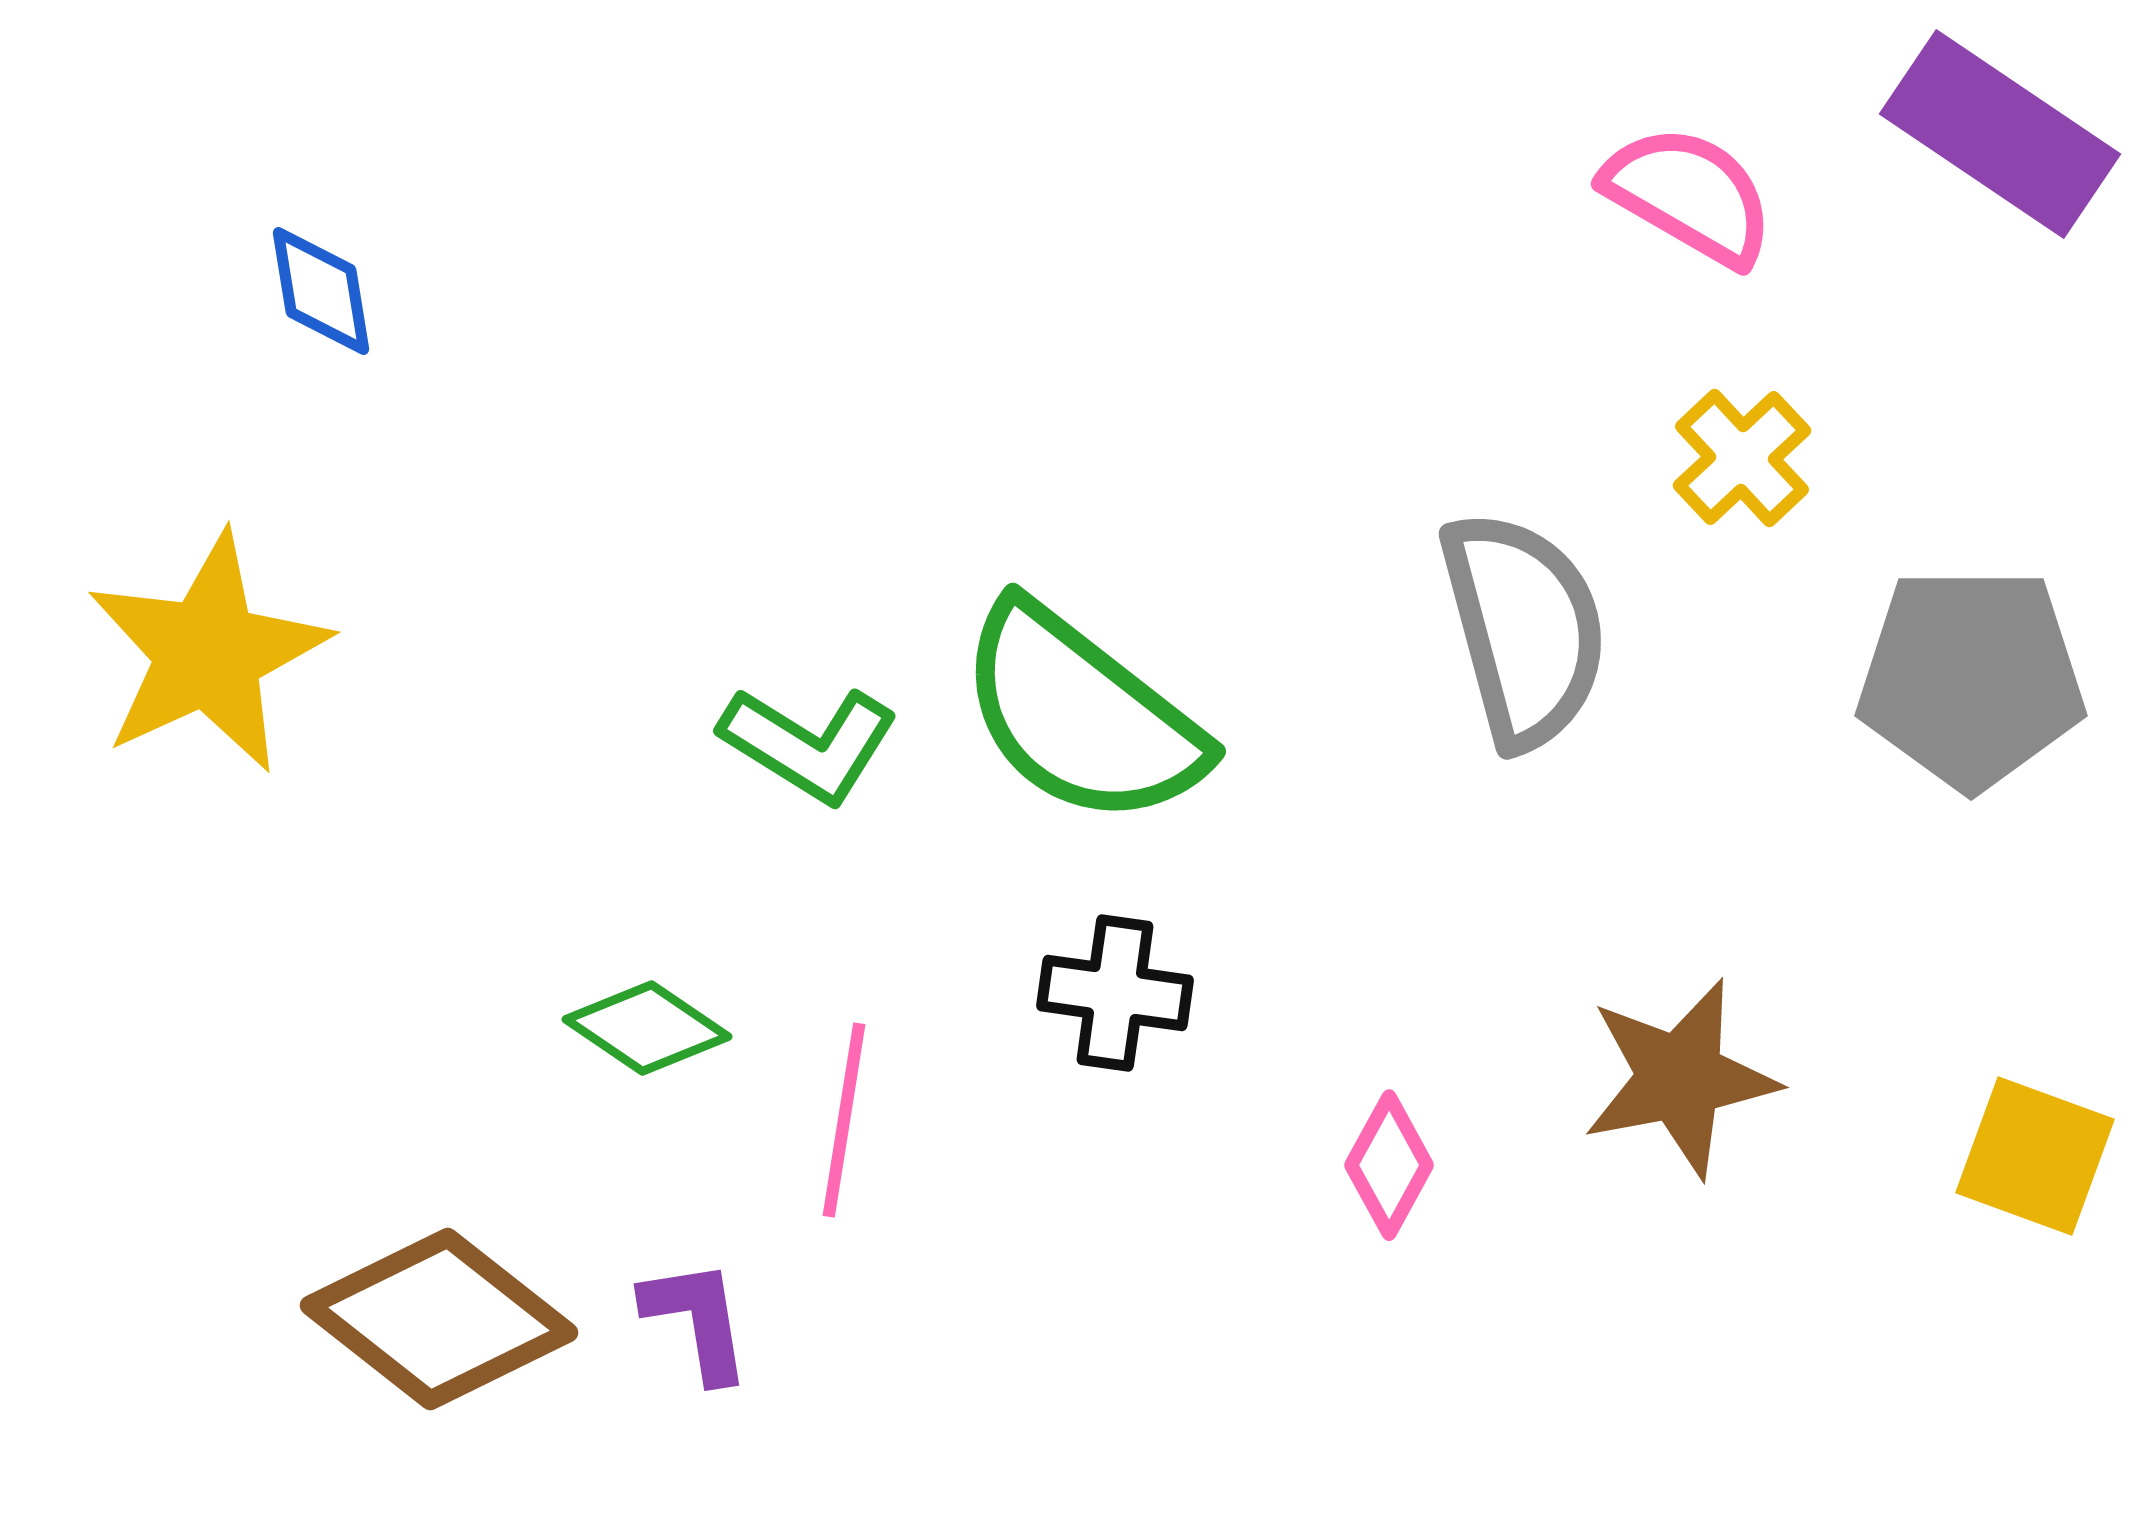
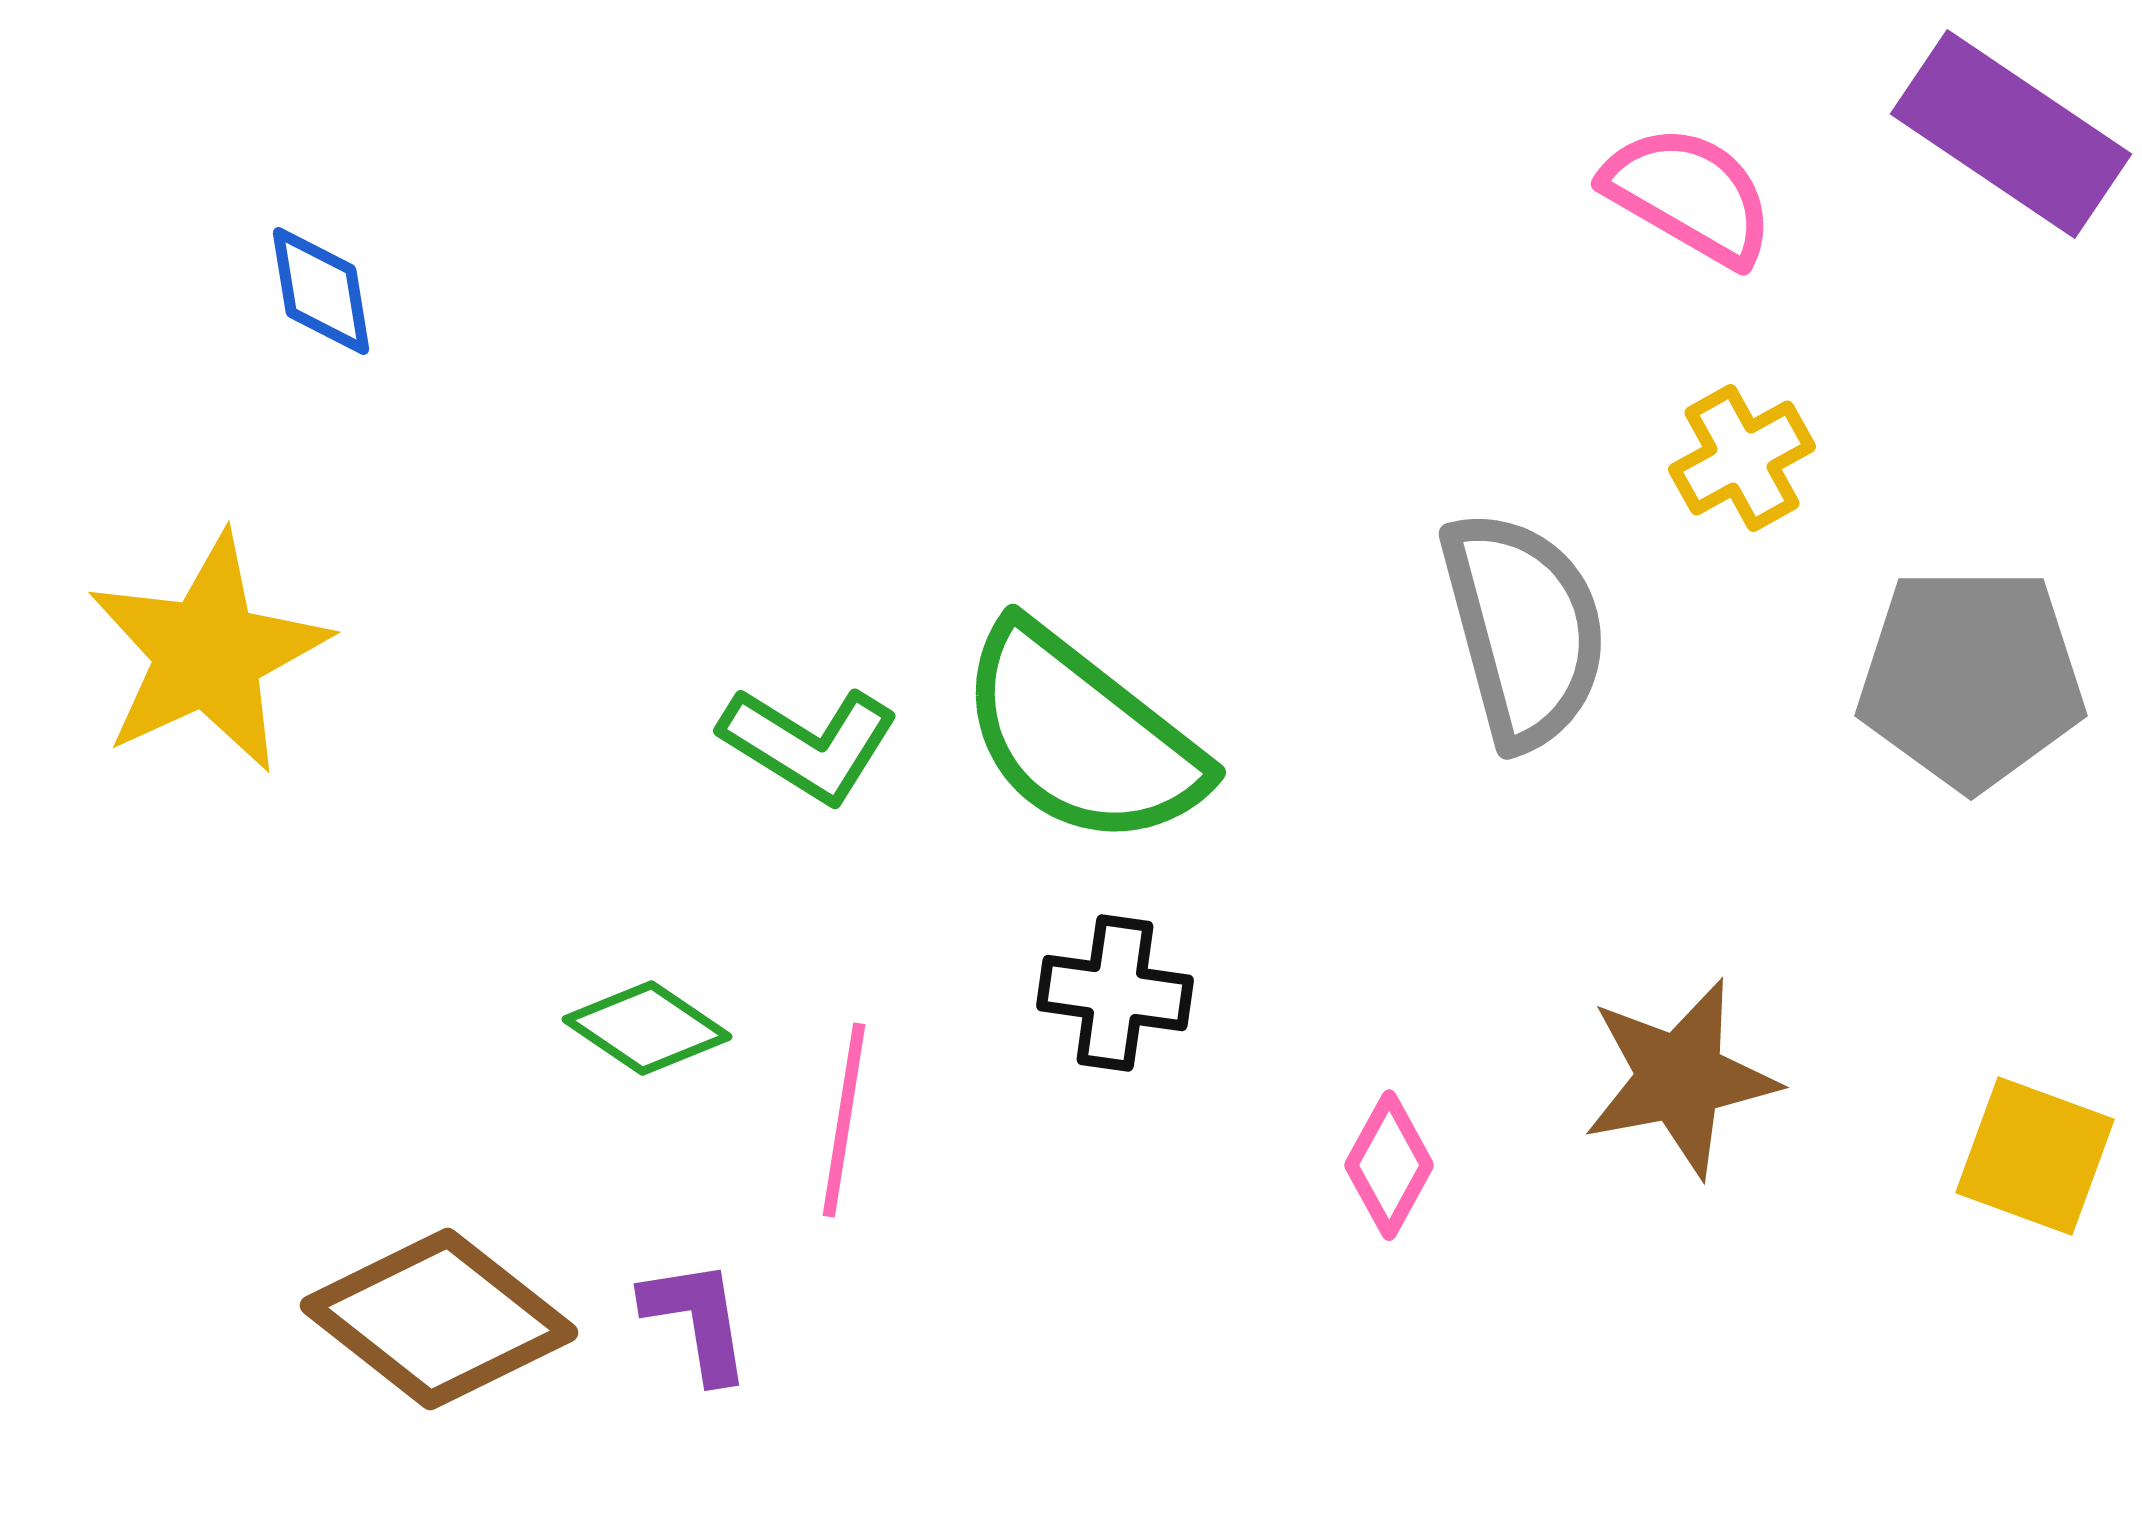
purple rectangle: moved 11 px right
yellow cross: rotated 14 degrees clockwise
green semicircle: moved 21 px down
